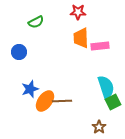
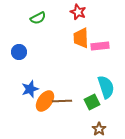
red star: rotated 21 degrees clockwise
green semicircle: moved 2 px right, 4 px up
green square: moved 21 px left
brown star: moved 2 px down
